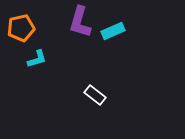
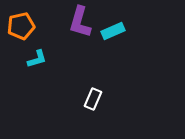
orange pentagon: moved 2 px up
white rectangle: moved 2 px left, 4 px down; rotated 75 degrees clockwise
